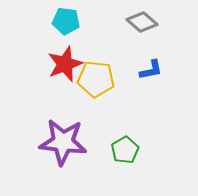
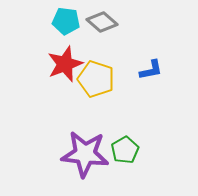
gray diamond: moved 40 px left
yellow pentagon: rotated 12 degrees clockwise
purple star: moved 22 px right, 12 px down
